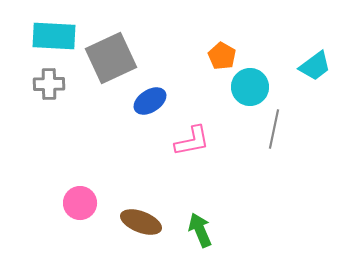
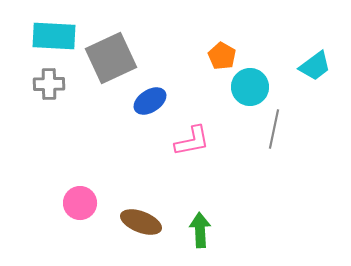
green arrow: rotated 20 degrees clockwise
